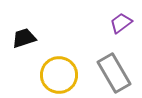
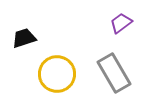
yellow circle: moved 2 px left, 1 px up
